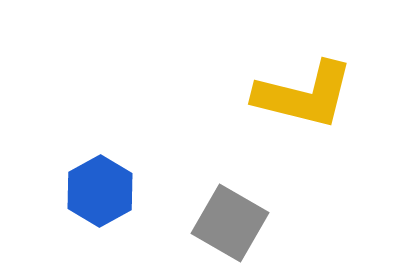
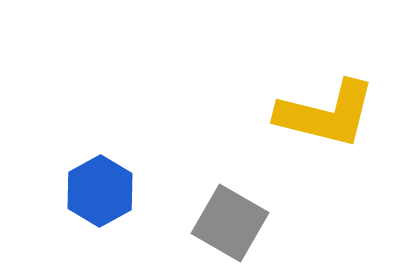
yellow L-shape: moved 22 px right, 19 px down
